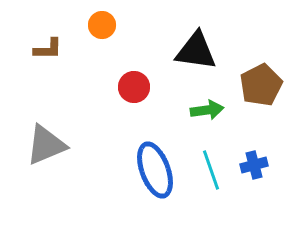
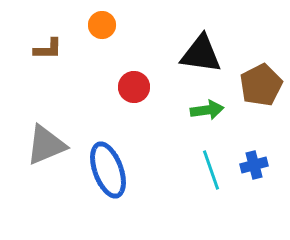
black triangle: moved 5 px right, 3 px down
blue ellipse: moved 47 px left
